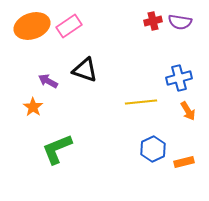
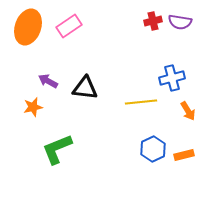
orange ellipse: moved 4 px left, 1 px down; rotated 52 degrees counterclockwise
black triangle: moved 18 px down; rotated 12 degrees counterclockwise
blue cross: moved 7 px left
orange star: rotated 24 degrees clockwise
orange rectangle: moved 7 px up
